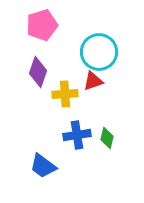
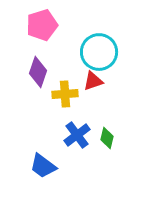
blue cross: rotated 28 degrees counterclockwise
